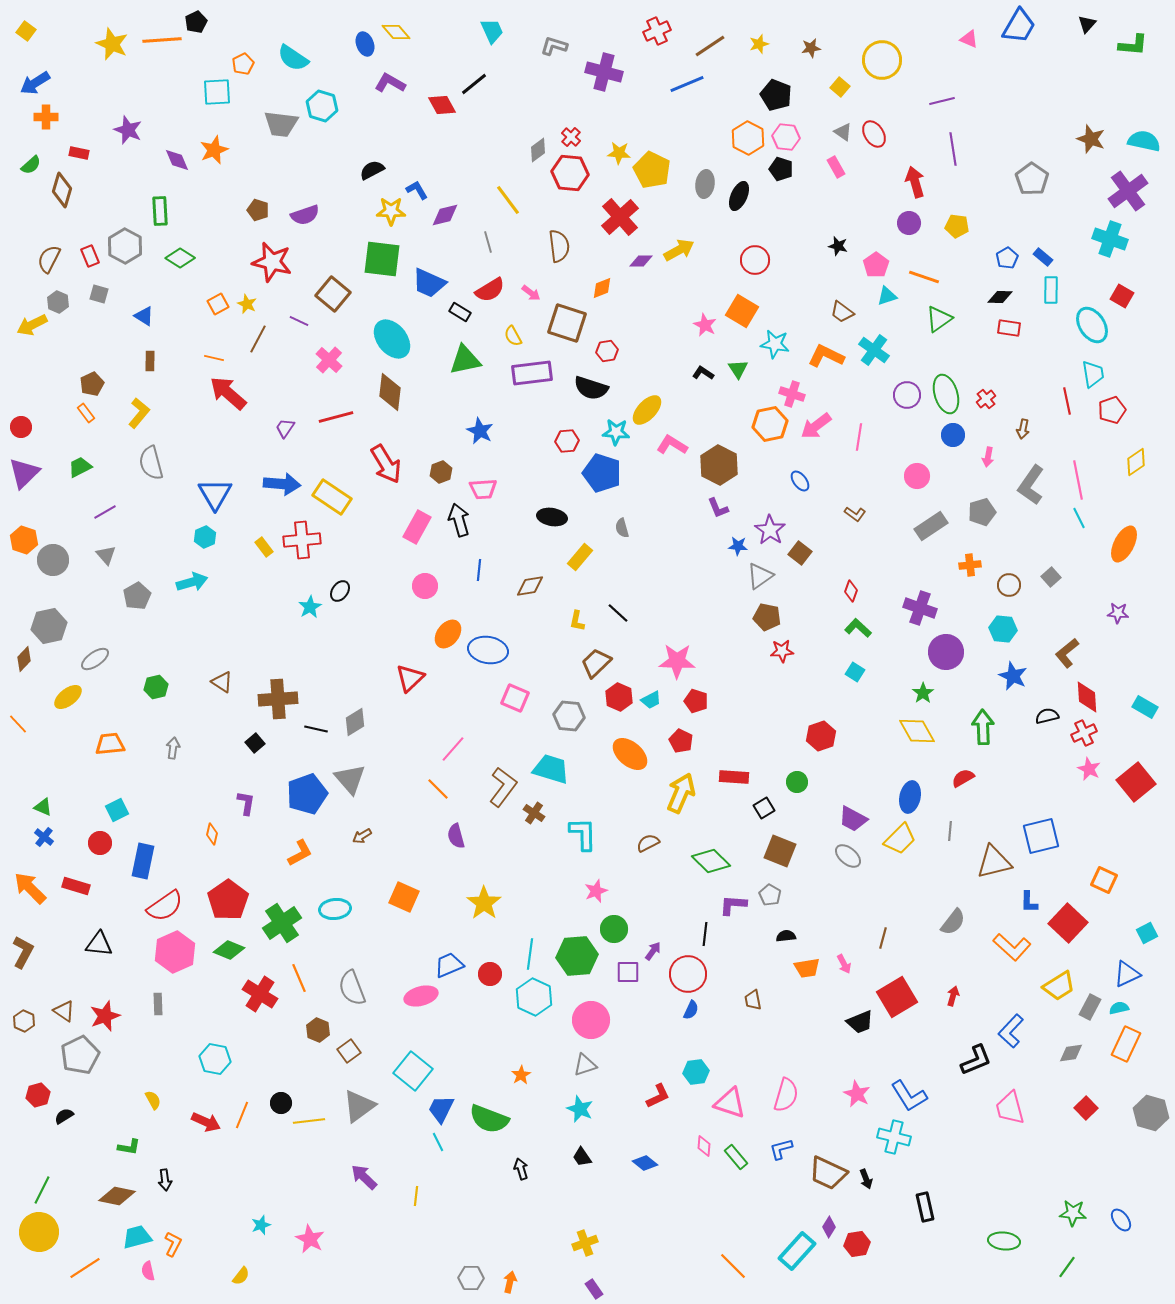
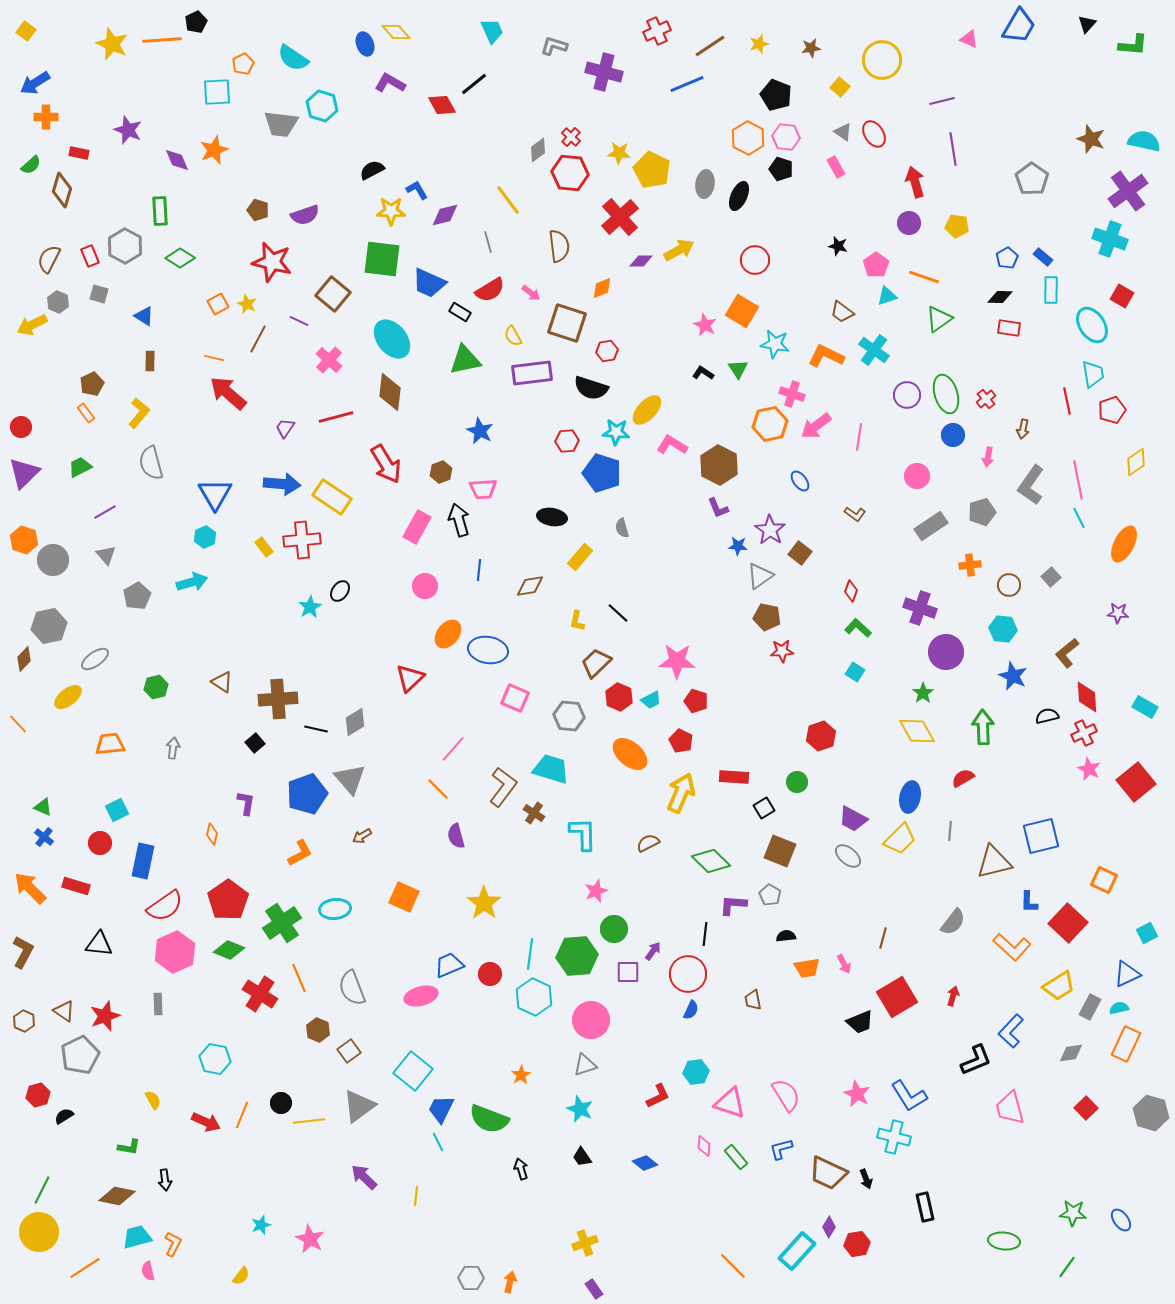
pink semicircle at (786, 1095): rotated 48 degrees counterclockwise
